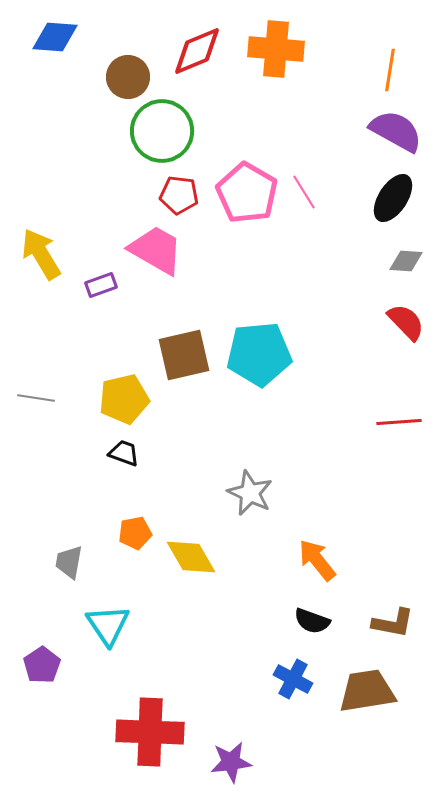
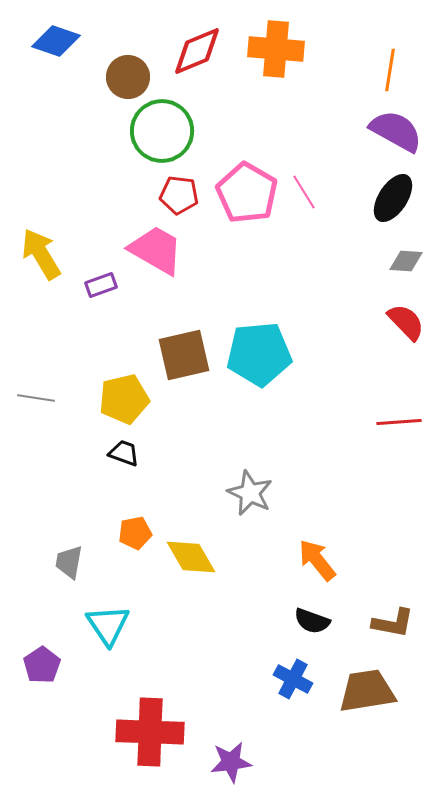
blue diamond: moved 1 px right, 4 px down; rotated 15 degrees clockwise
